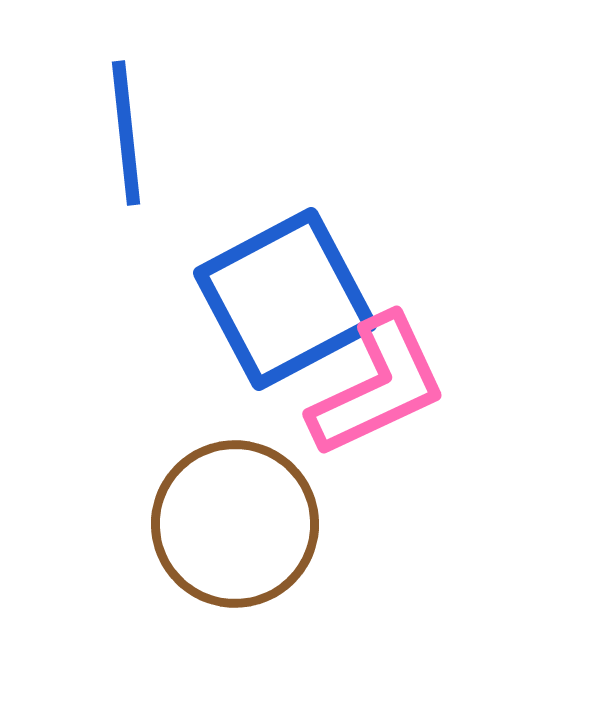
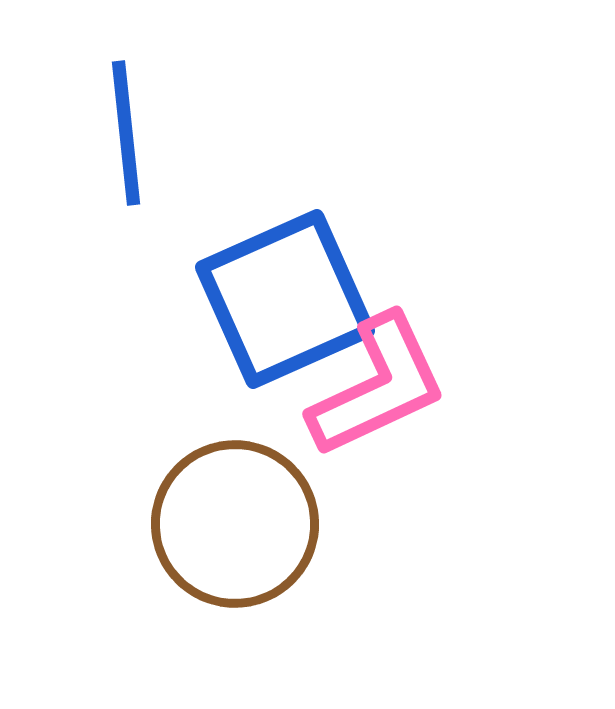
blue square: rotated 4 degrees clockwise
